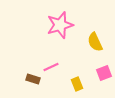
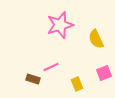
yellow semicircle: moved 1 px right, 3 px up
